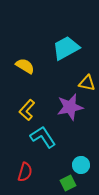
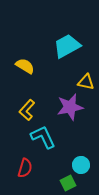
cyan trapezoid: moved 1 px right, 2 px up
yellow triangle: moved 1 px left, 1 px up
cyan L-shape: rotated 8 degrees clockwise
red semicircle: moved 4 px up
